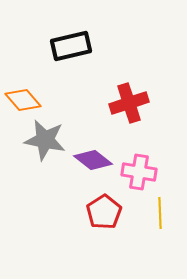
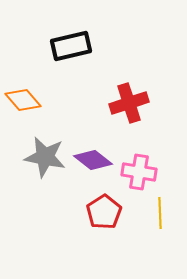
gray star: moved 17 px down
